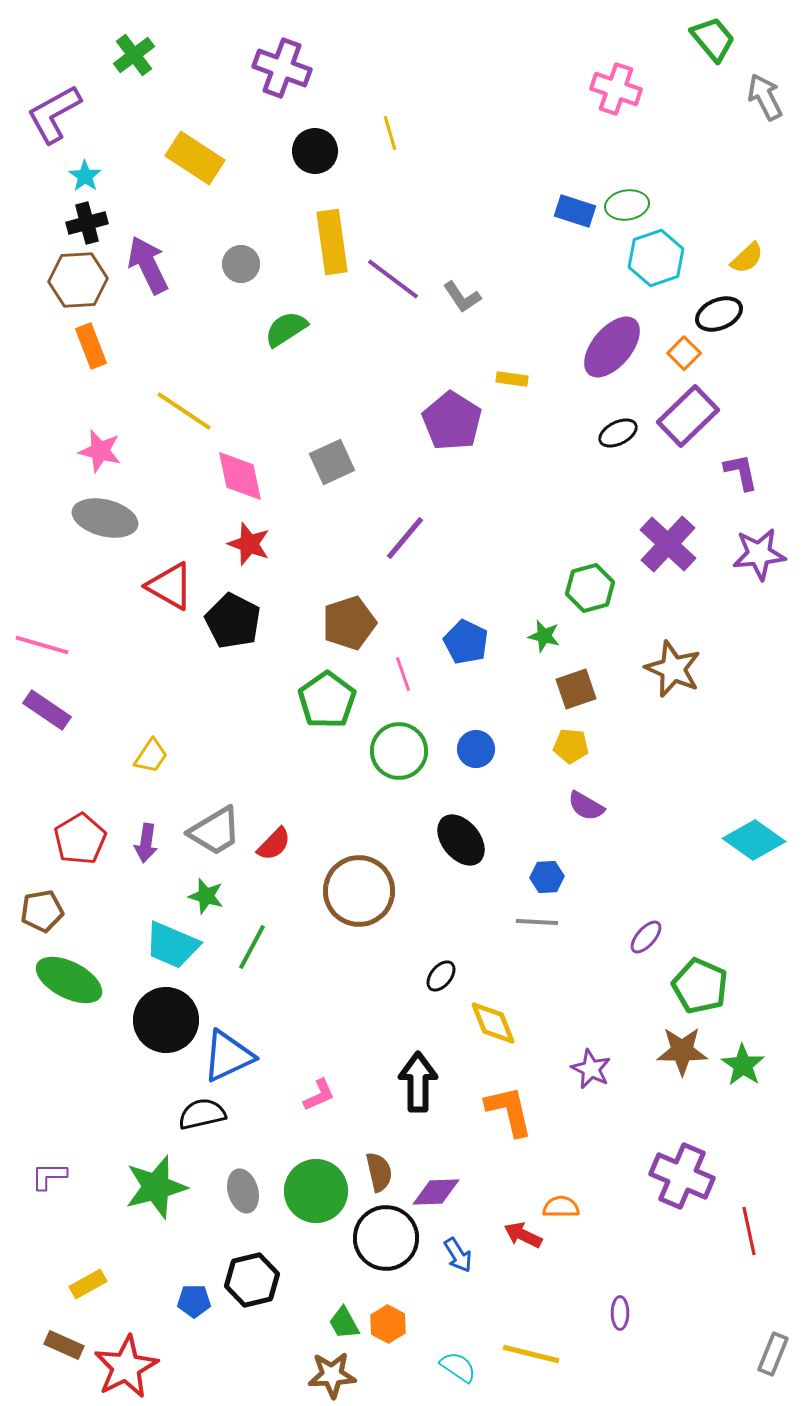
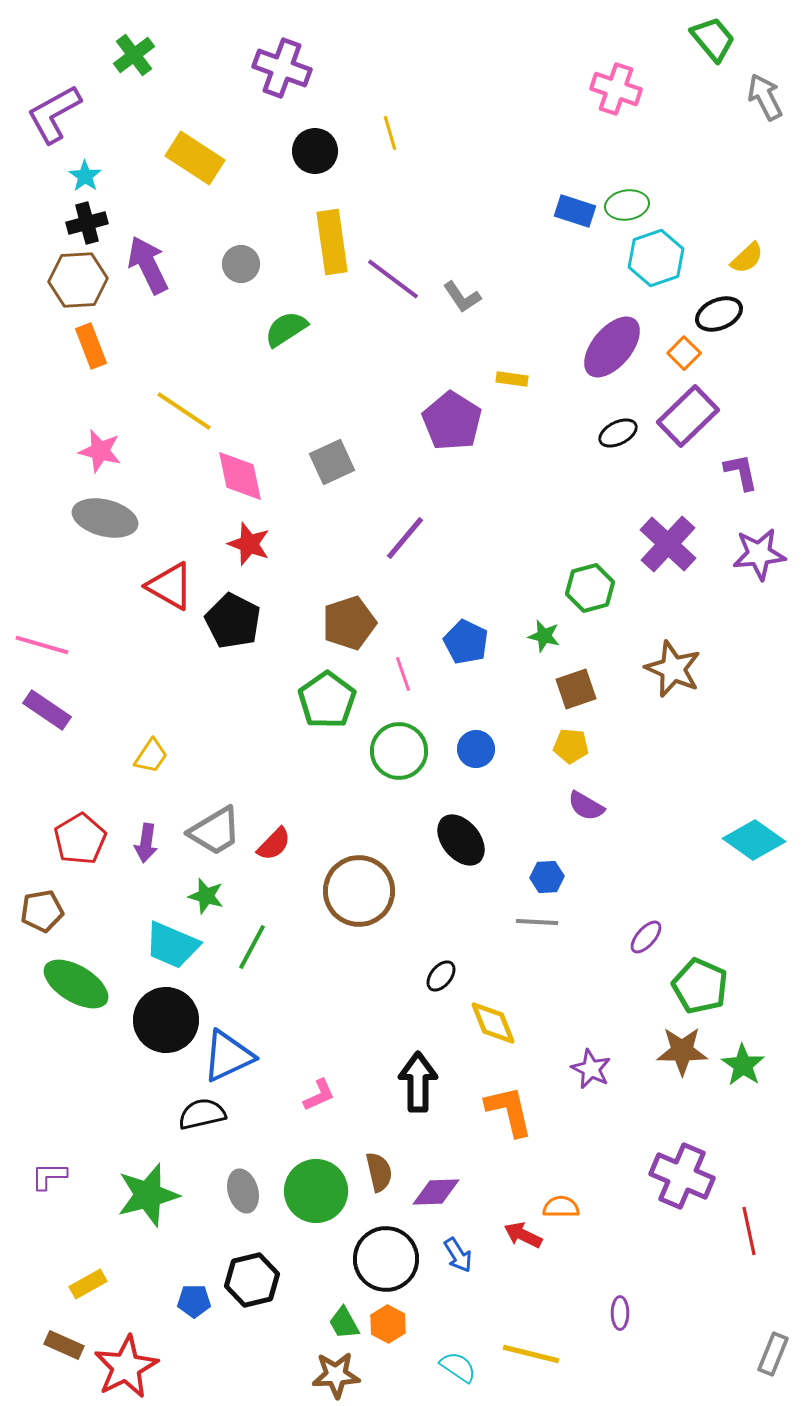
green ellipse at (69, 980): moved 7 px right, 4 px down; rotated 4 degrees clockwise
green star at (156, 1187): moved 8 px left, 8 px down
black circle at (386, 1238): moved 21 px down
brown star at (332, 1375): moved 4 px right
